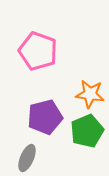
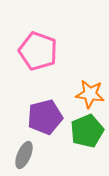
gray ellipse: moved 3 px left, 3 px up
